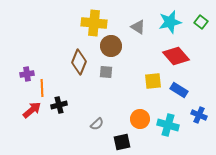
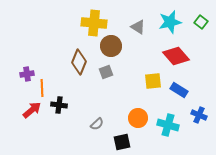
gray square: rotated 24 degrees counterclockwise
black cross: rotated 21 degrees clockwise
orange circle: moved 2 px left, 1 px up
